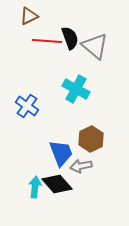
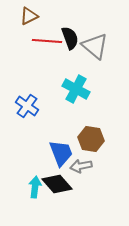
brown hexagon: rotated 25 degrees counterclockwise
